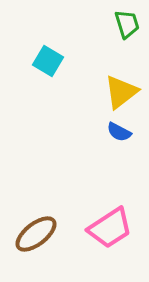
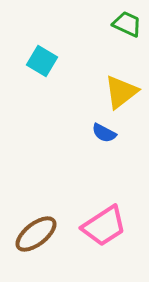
green trapezoid: rotated 48 degrees counterclockwise
cyan square: moved 6 px left
blue semicircle: moved 15 px left, 1 px down
pink trapezoid: moved 6 px left, 2 px up
